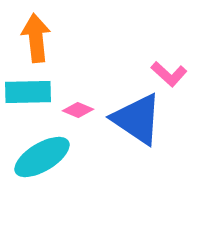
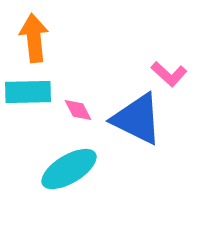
orange arrow: moved 2 px left
pink diamond: rotated 40 degrees clockwise
blue triangle: rotated 8 degrees counterclockwise
cyan ellipse: moved 27 px right, 12 px down
